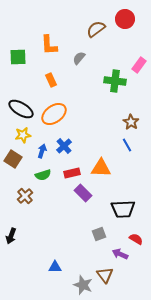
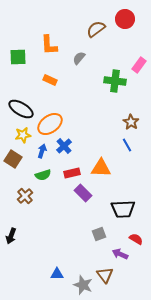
orange rectangle: moved 1 px left; rotated 40 degrees counterclockwise
orange ellipse: moved 4 px left, 10 px down
blue triangle: moved 2 px right, 7 px down
